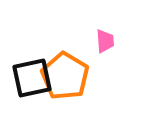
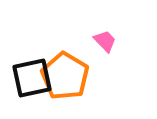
pink trapezoid: rotated 40 degrees counterclockwise
